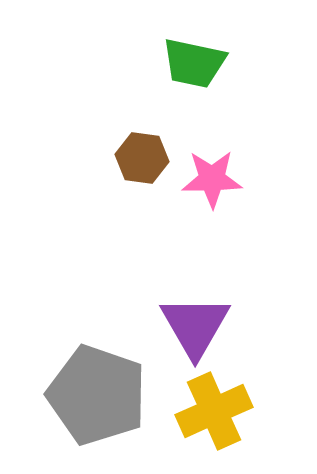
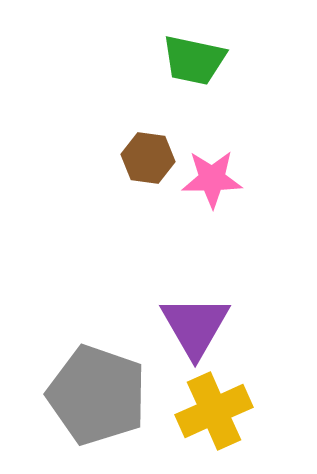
green trapezoid: moved 3 px up
brown hexagon: moved 6 px right
